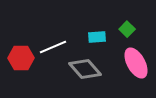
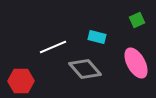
green square: moved 10 px right, 9 px up; rotated 21 degrees clockwise
cyan rectangle: rotated 18 degrees clockwise
red hexagon: moved 23 px down
